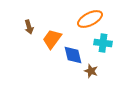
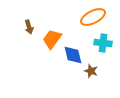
orange ellipse: moved 3 px right, 2 px up
